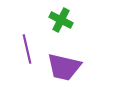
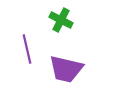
purple trapezoid: moved 2 px right, 2 px down
